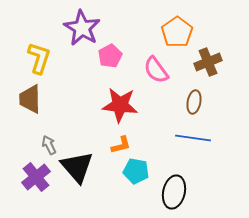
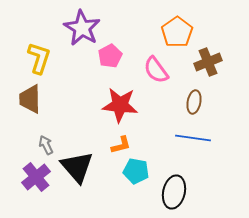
gray arrow: moved 3 px left
